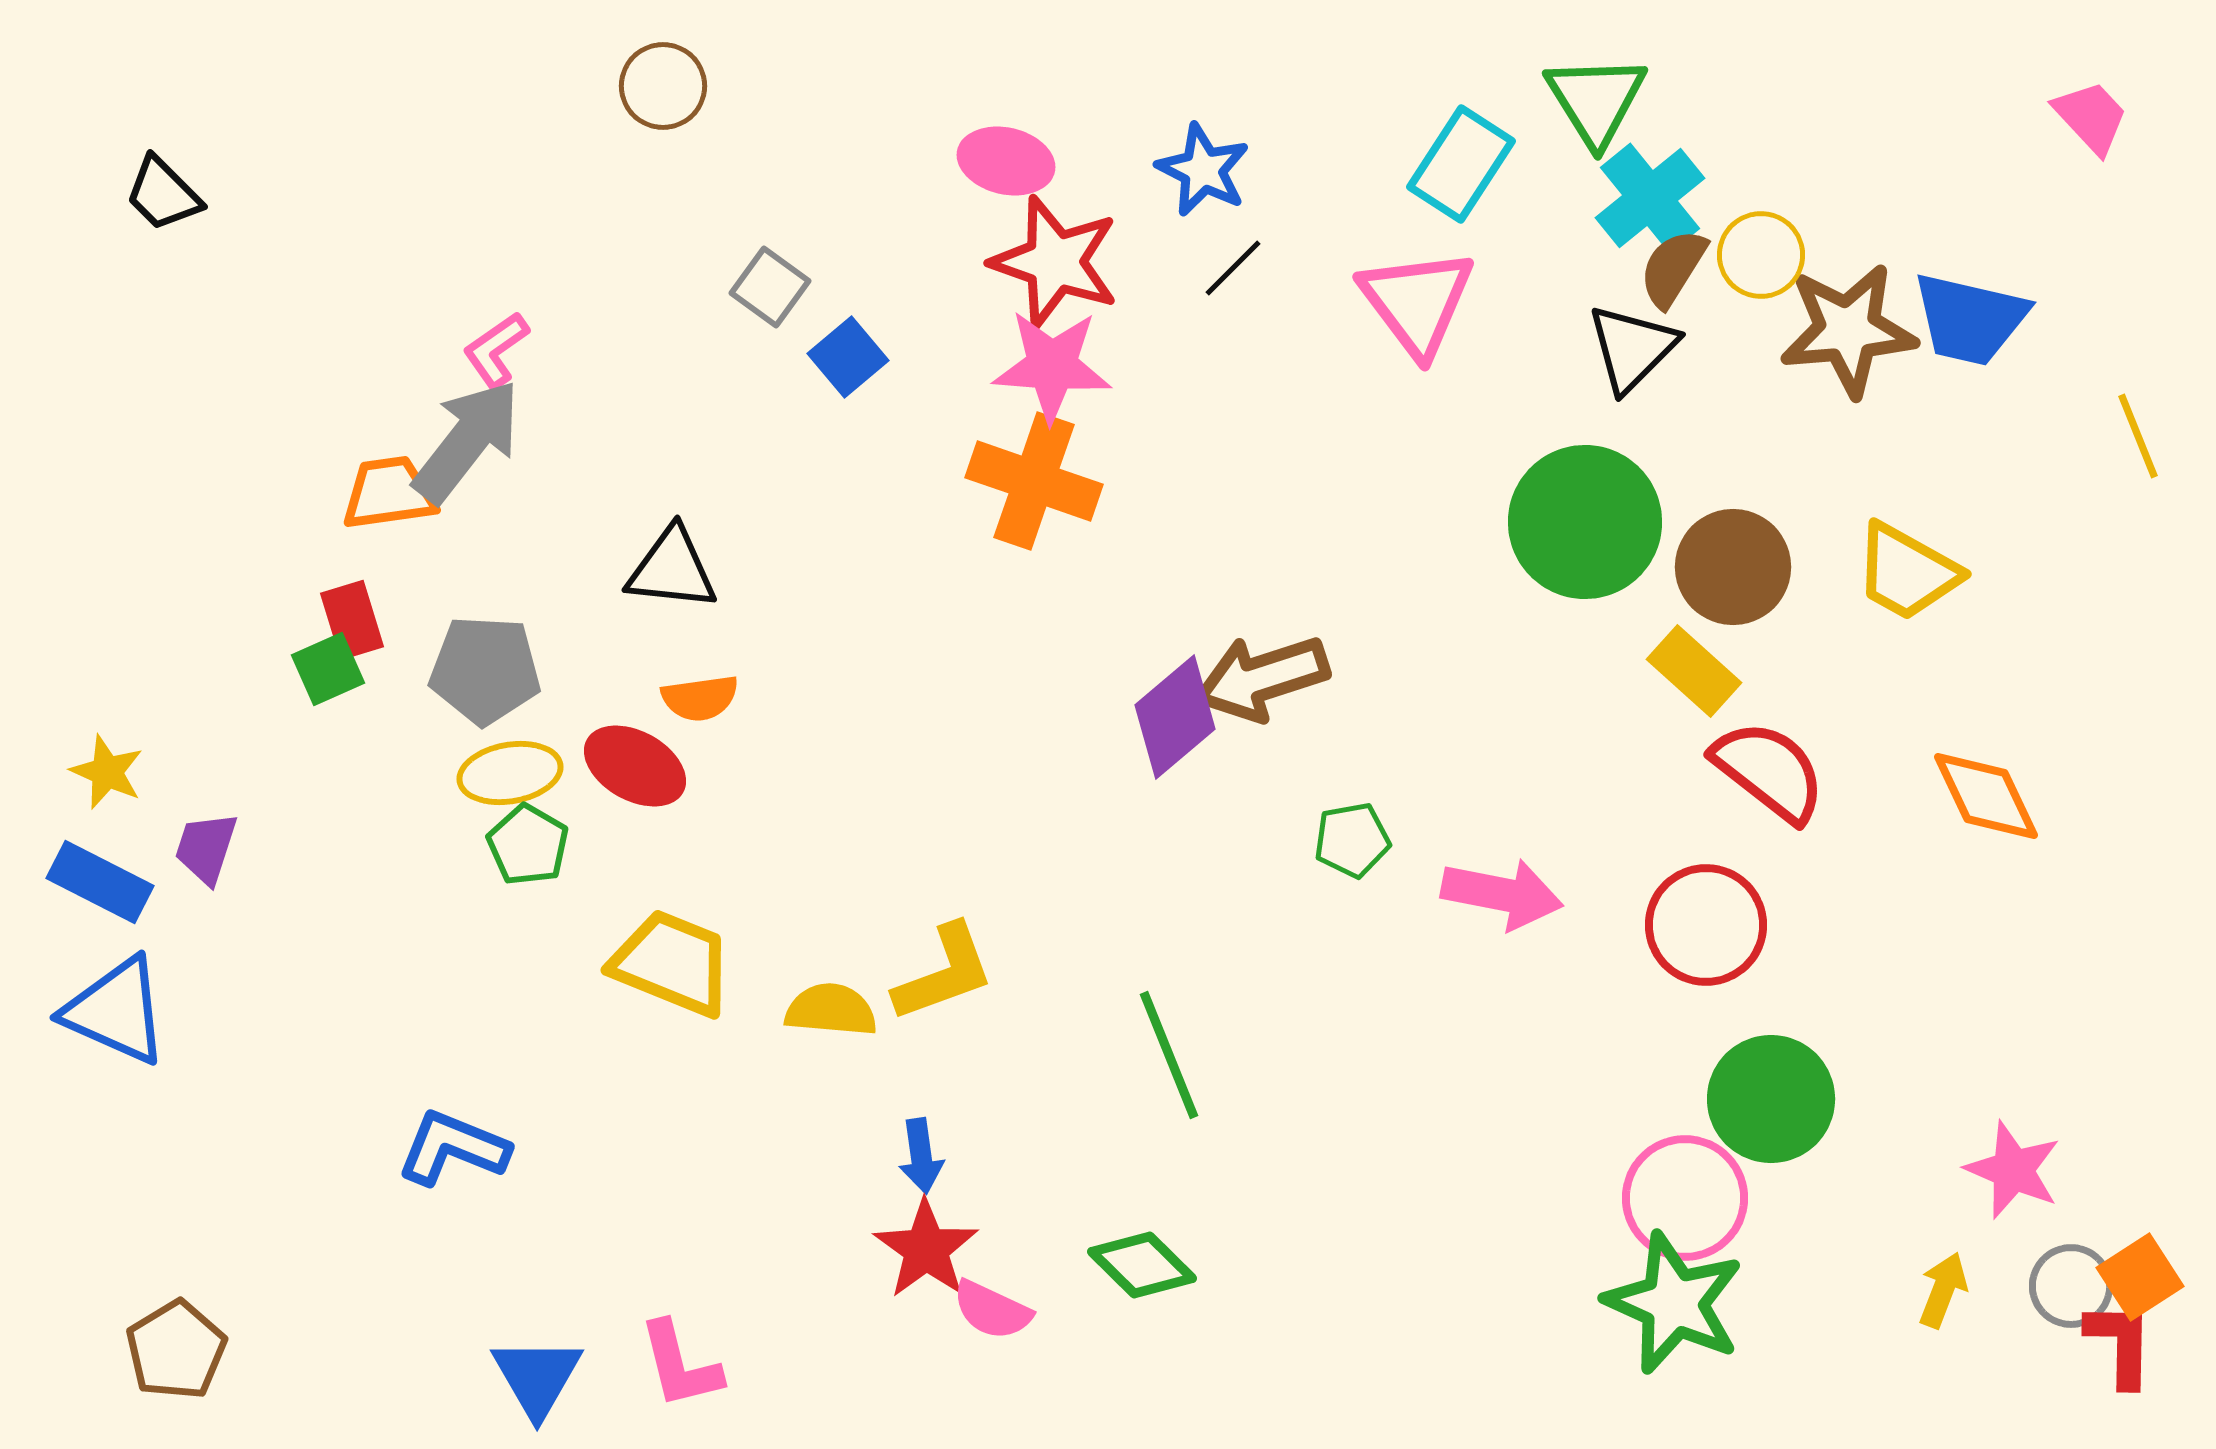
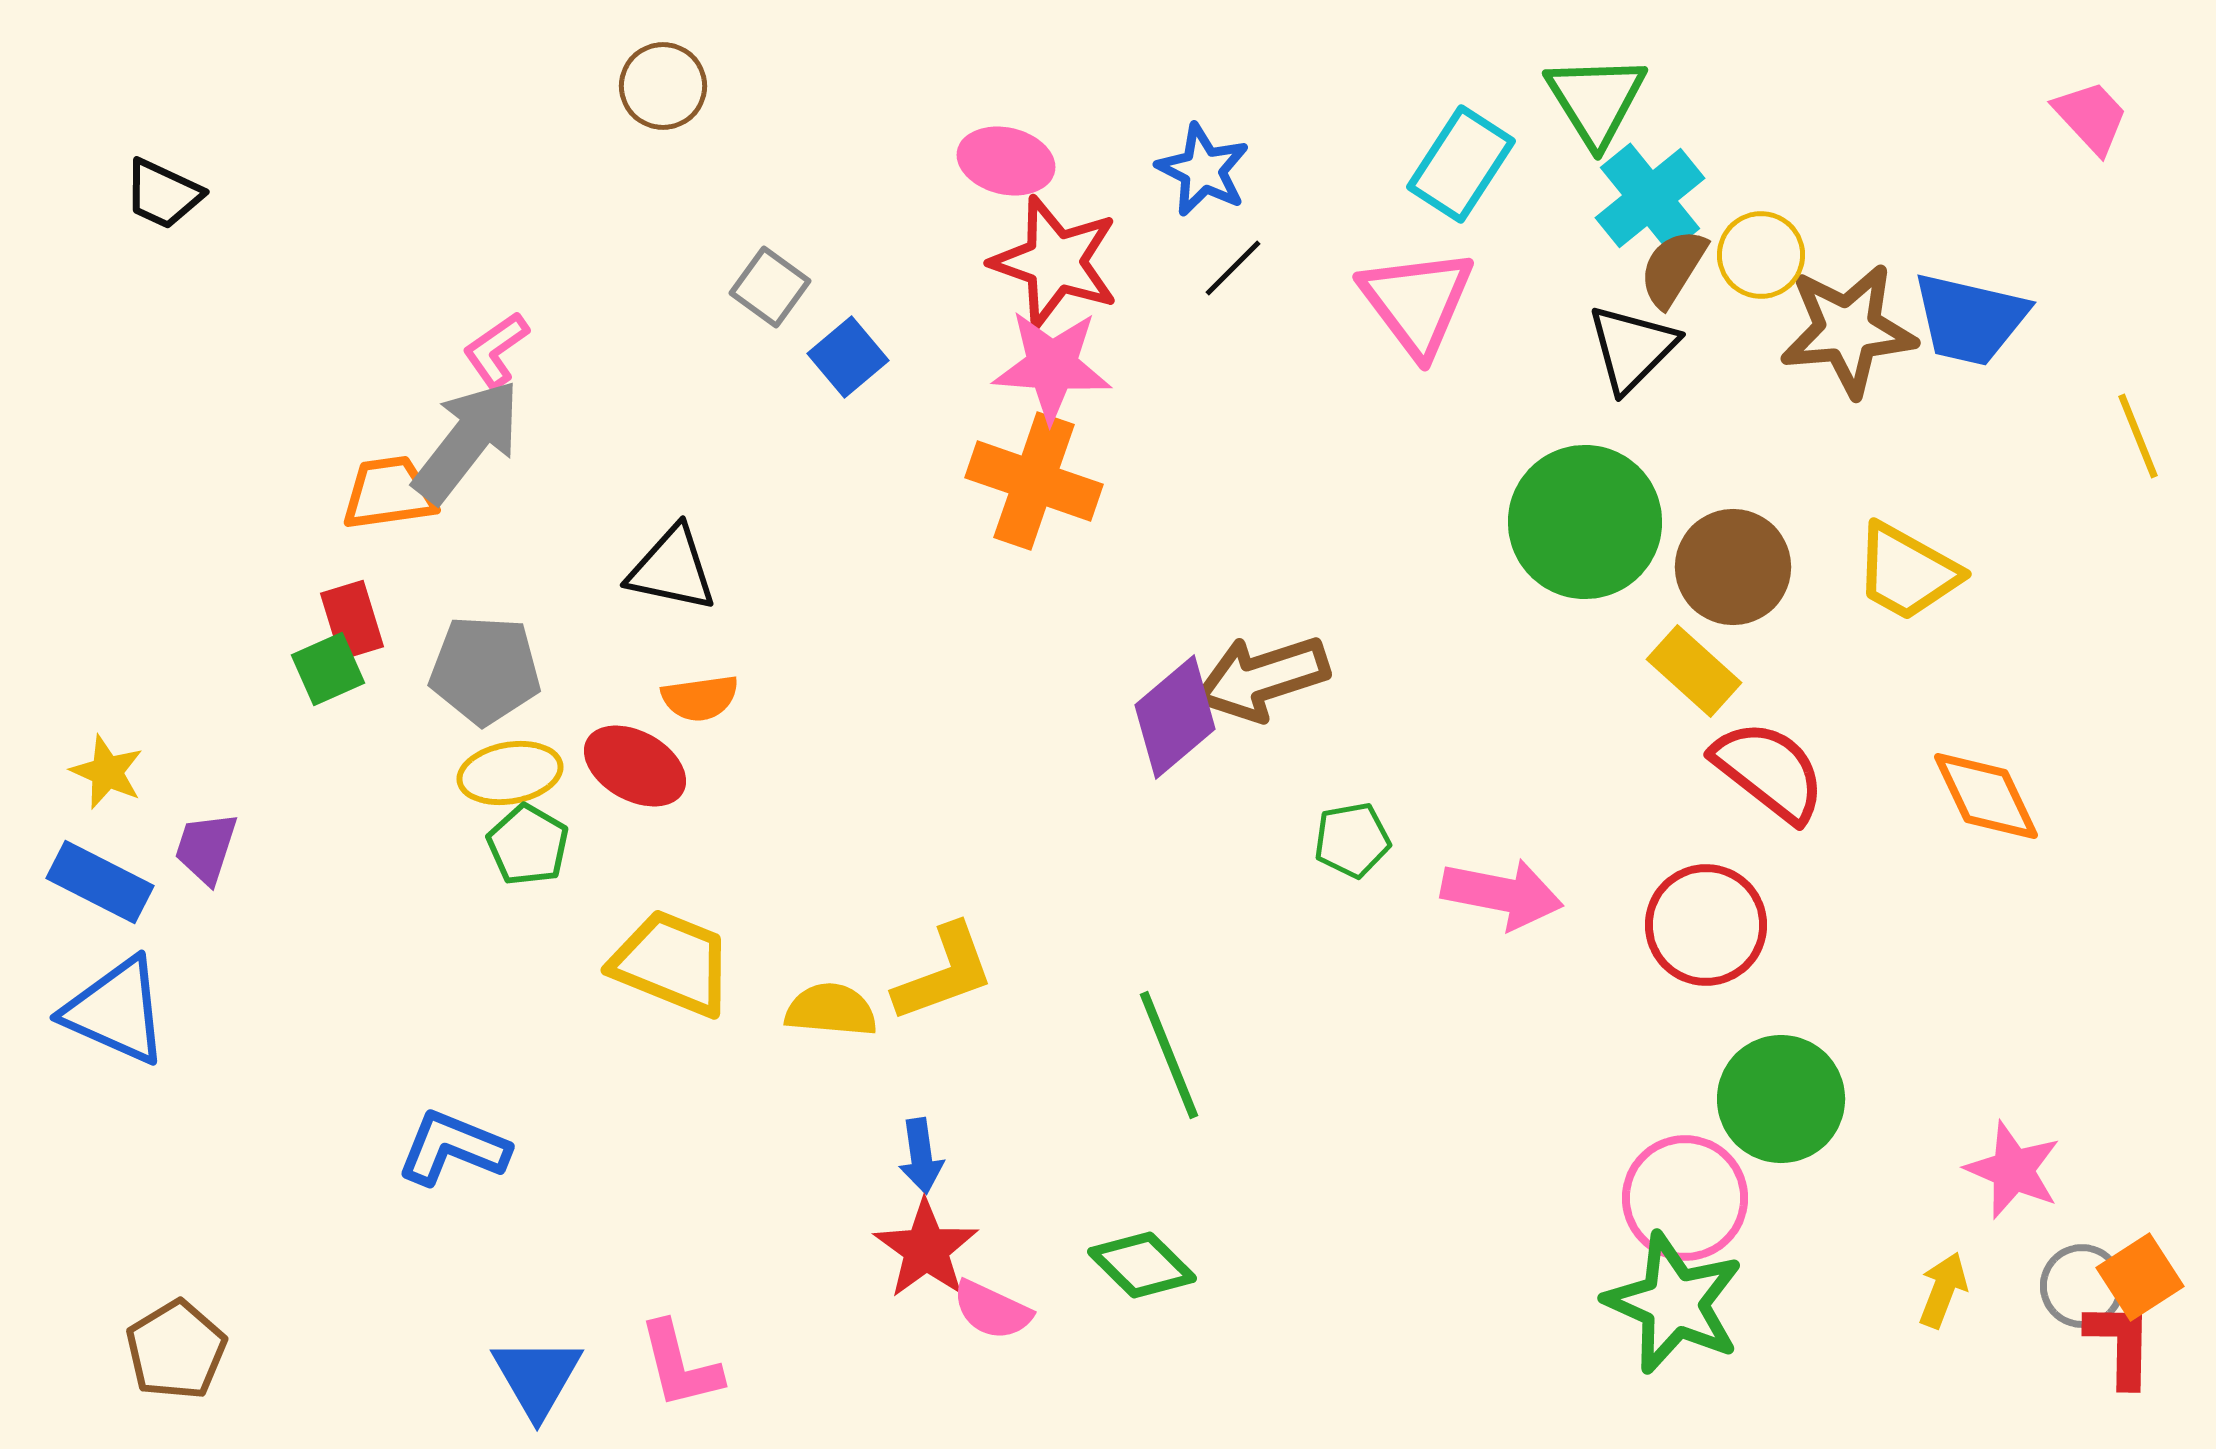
black trapezoid at (163, 194): rotated 20 degrees counterclockwise
black triangle at (672, 569): rotated 6 degrees clockwise
green circle at (1771, 1099): moved 10 px right
gray circle at (2071, 1286): moved 11 px right
